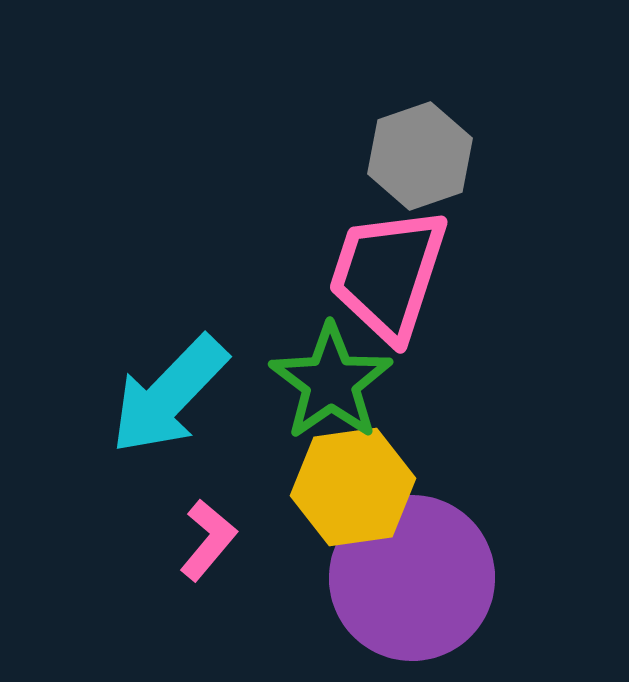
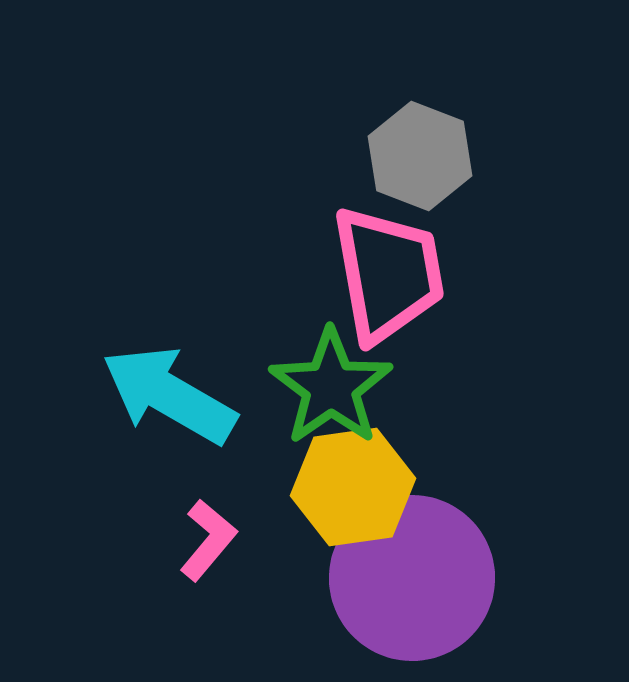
gray hexagon: rotated 20 degrees counterclockwise
pink trapezoid: rotated 152 degrees clockwise
green star: moved 5 px down
cyan arrow: rotated 76 degrees clockwise
